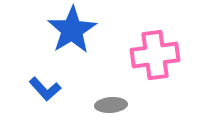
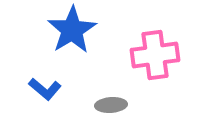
blue L-shape: rotated 8 degrees counterclockwise
